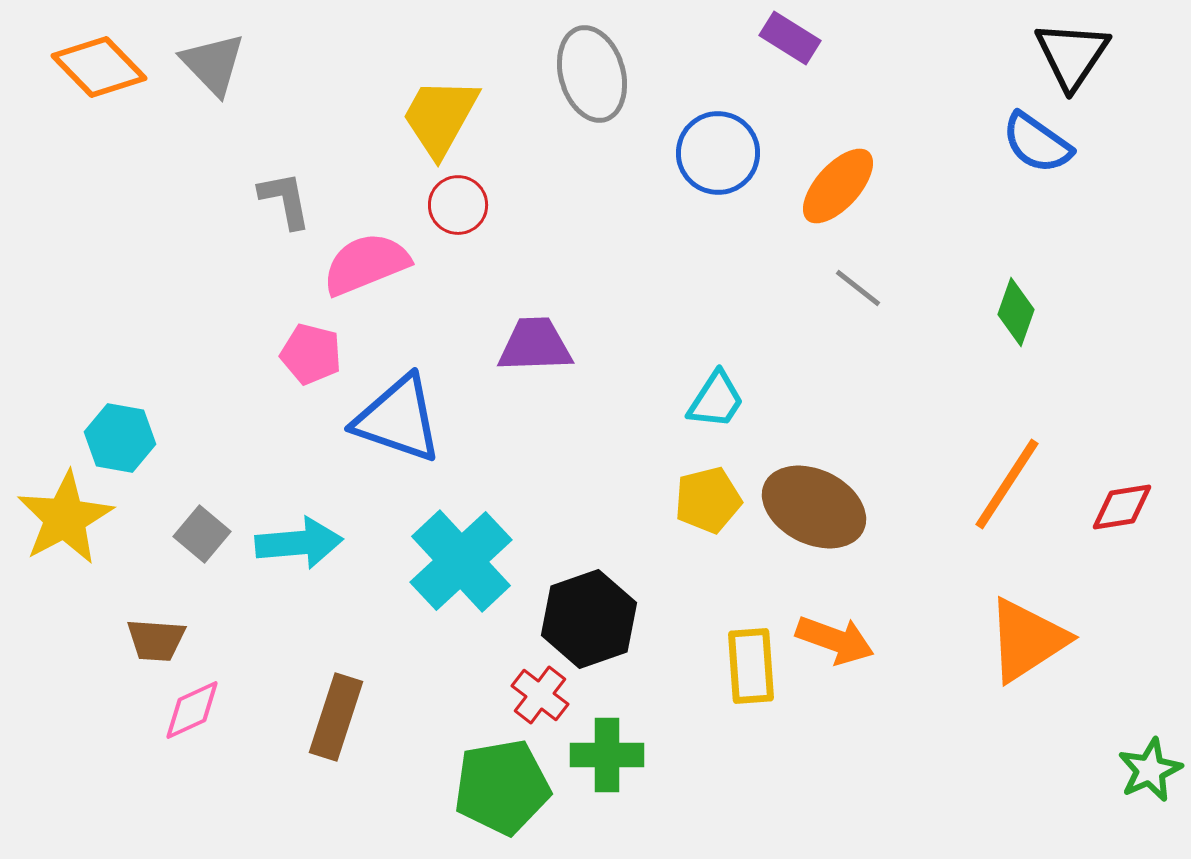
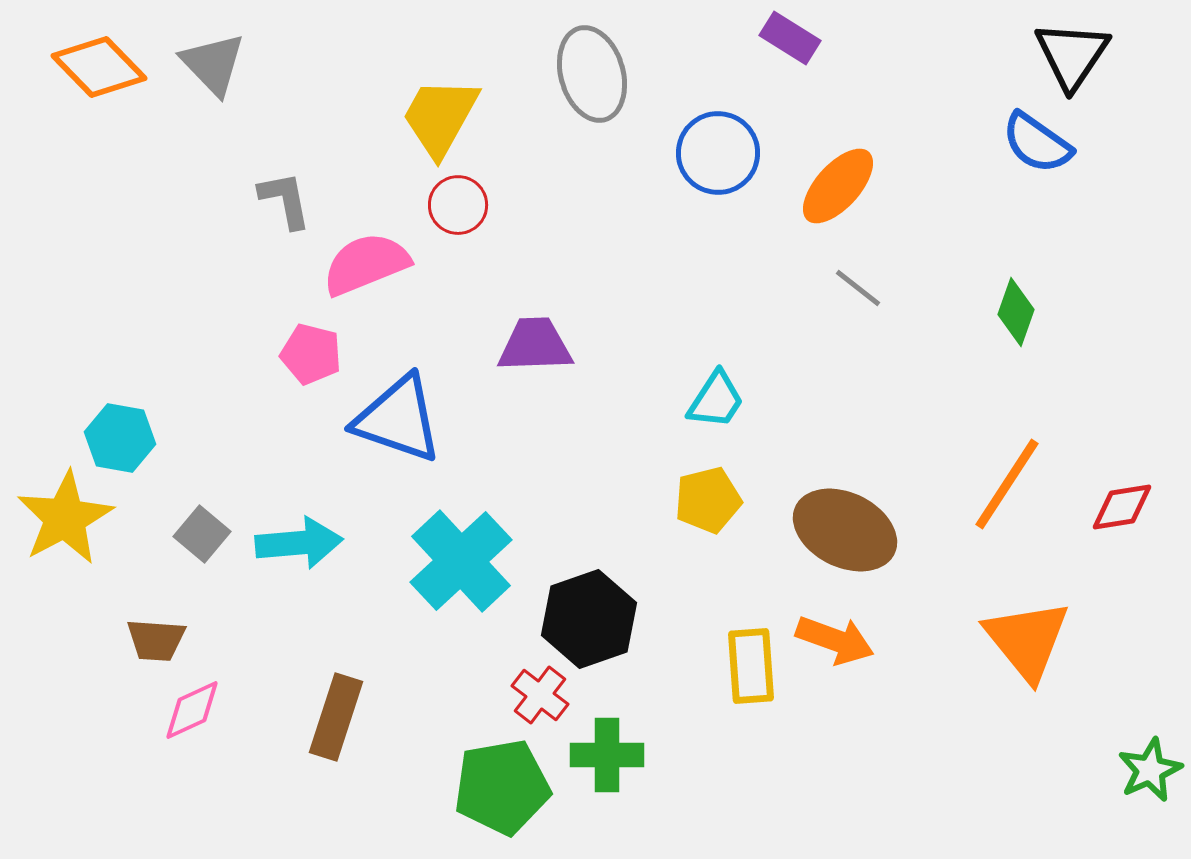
brown ellipse: moved 31 px right, 23 px down
orange triangle: rotated 36 degrees counterclockwise
